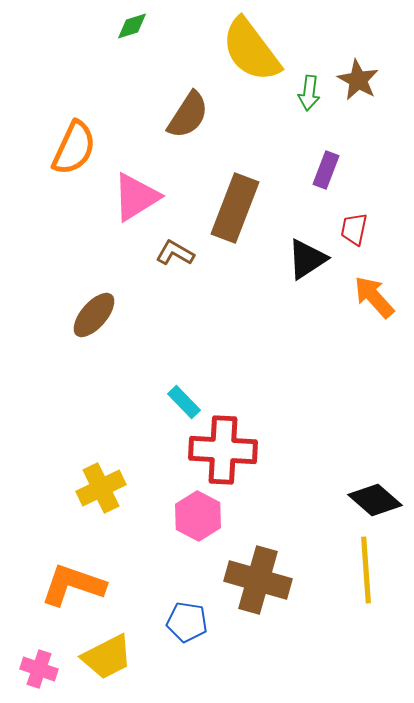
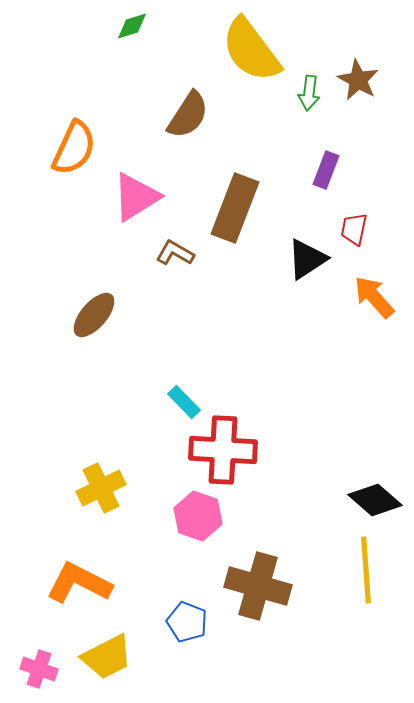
pink hexagon: rotated 9 degrees counterclockwise
brown cross: moved 6 px down
orange L-shape: moved 6 px right, 2 px up; rotated 8 degrees clockwise
blue pentagon: rotated 12 degrees clockwise
